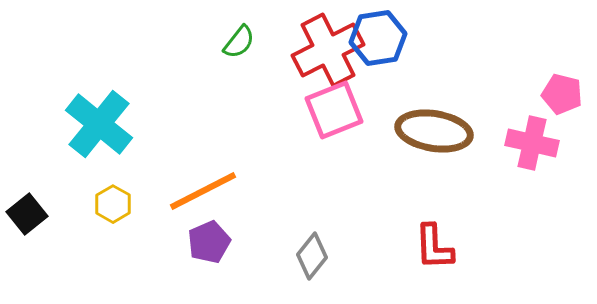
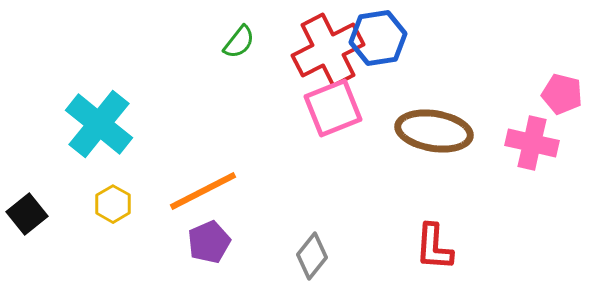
pink square: moved 1 px left, 2 px up
red L-shape: rotated 6 degrees clockwise
